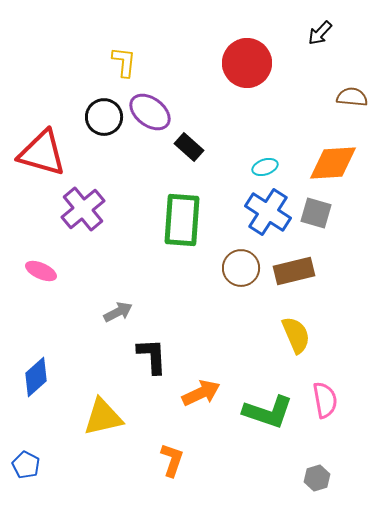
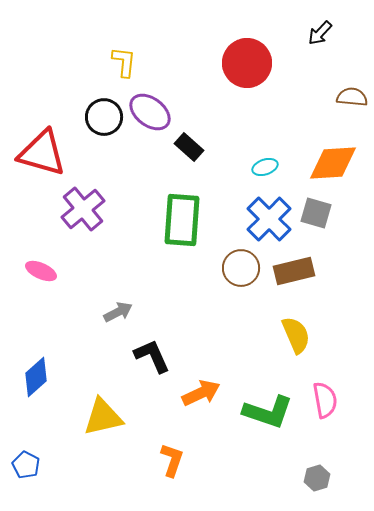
blue cross: moved 1 px right, 7 px down; rotated 12 degrees clockwise
black L-shape: rotated 21 degrees counterclockwise
